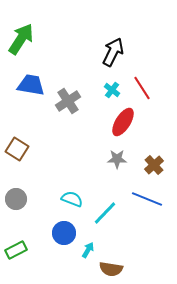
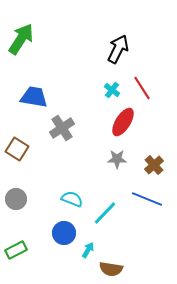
black arrow: moved 5 px right, 3 px up
blue trapezoid: moved 3 px right, 12 px down
gray cross: moved 6 px left, 27 px down
